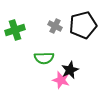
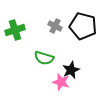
black pentagon: moved 1 px down; rotated 28 degrees clockwise
green semicircle: rotated 18 degrees clockwise
black star: moved 1 px right
pink star: moved 2 px down
